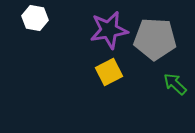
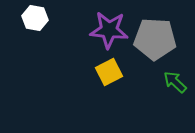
purple star: rotated 15 degrees clockwise
green arrow: moved 2 px up
